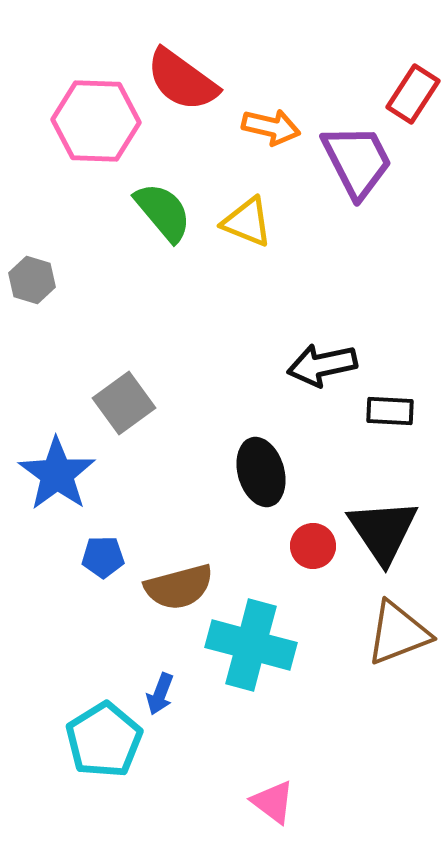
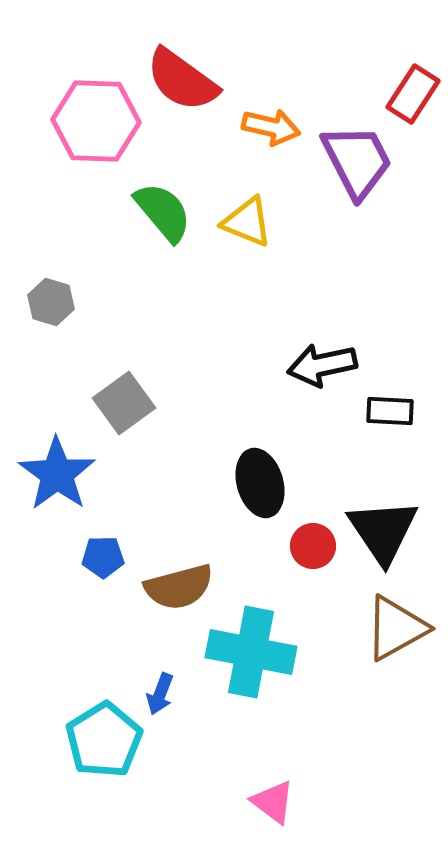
gray hexagon: moved 19 px right, 22 px down
black ellipse: moved 1 px left, 11 px down
brown triangle: moved 2 px left, 5 px up; rotated 8 degrees counterclockwise
cyan cross: moved 7 px down; rotated 4 degrees counterclockwise
